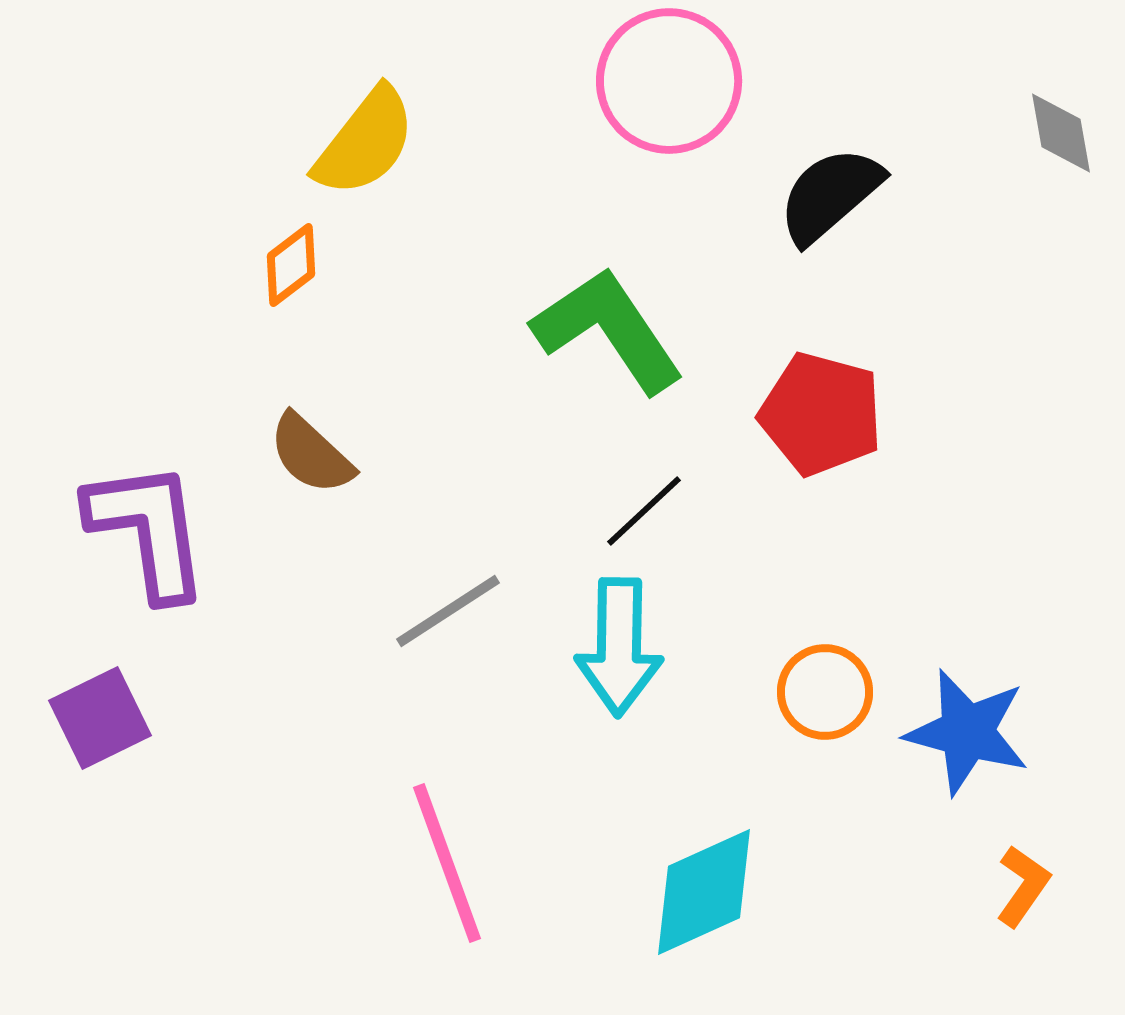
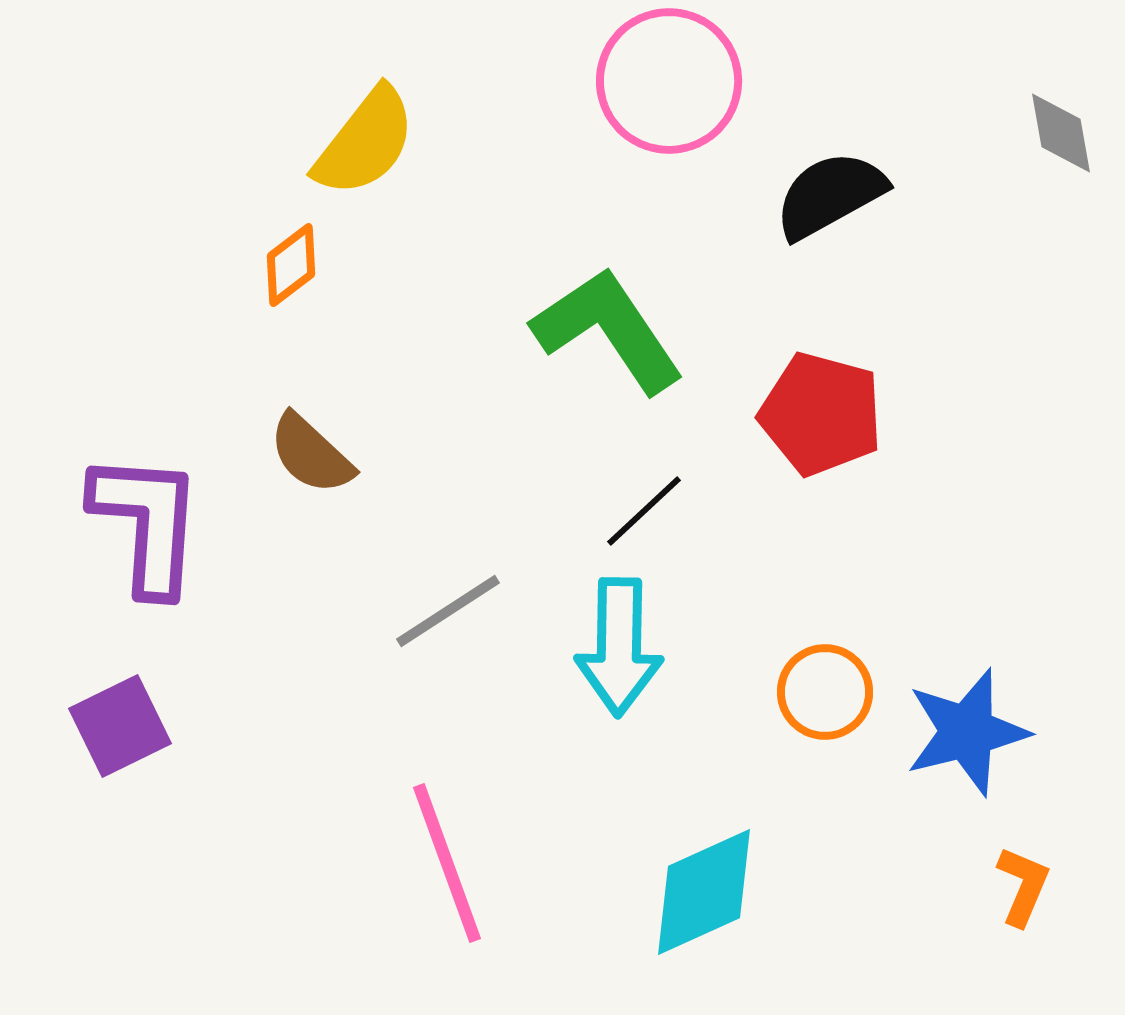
black semicircle: rotated 12 degrees clockwise
purple L-shape: moved 1 px left, 7 px up; rotated 12 degrees clockwise
purple square: moved 20 px right, 8 px down
blue star: rotated 29 degrees counterclockwise
orange L-shape: rotated 12 degrees counterclockwise
